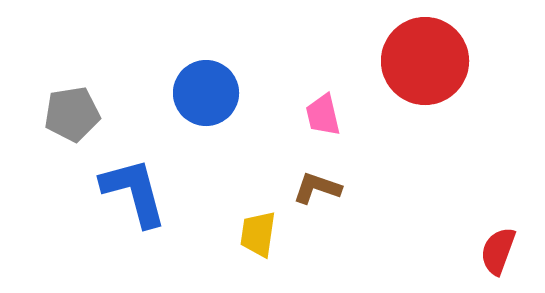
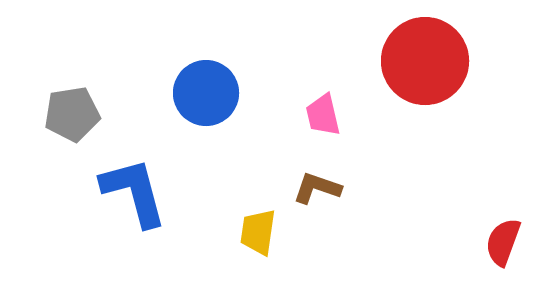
yellow trapezoid: moved 2 px up
red semicircle: moved 5 px right, 9 px up
